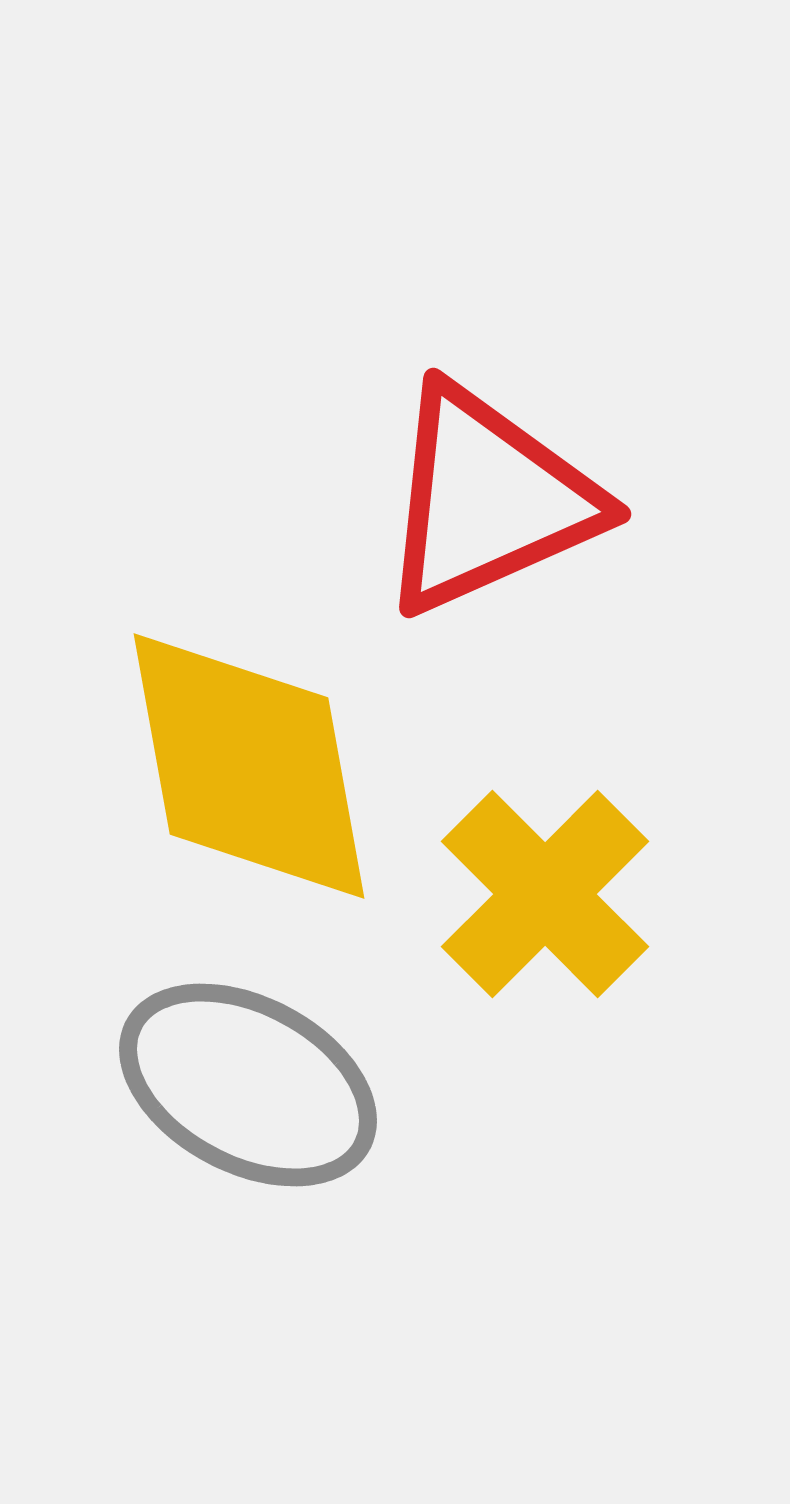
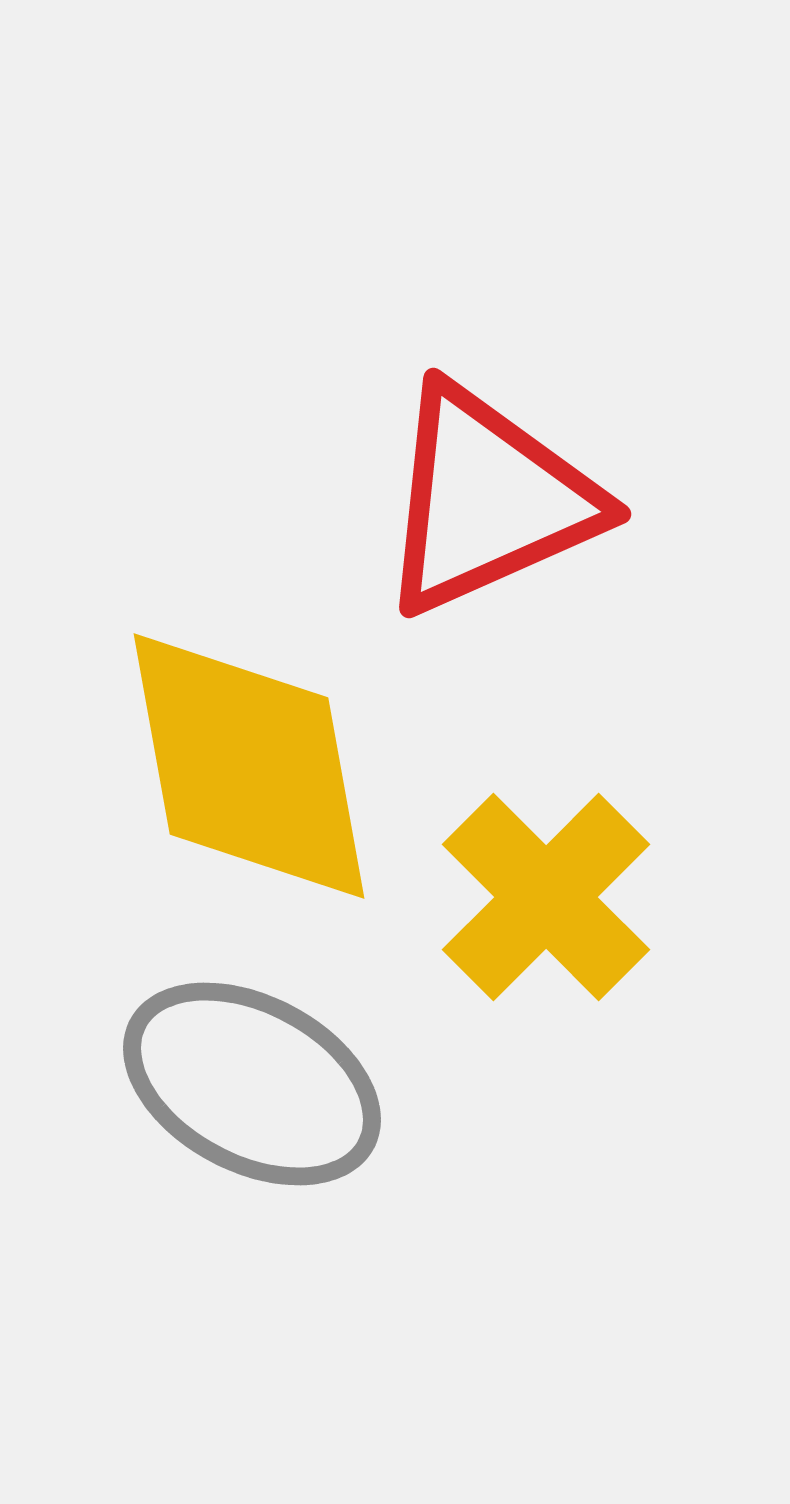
yellow cross: moved 1 px right, 3 px down
gray ellipse: moved 4 px right, 1 px up
